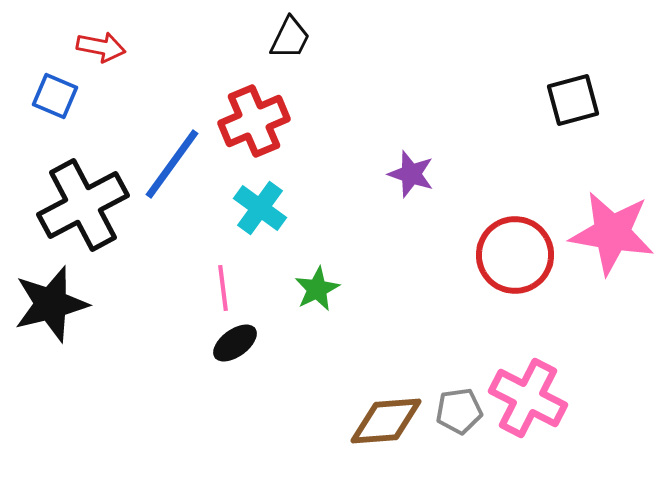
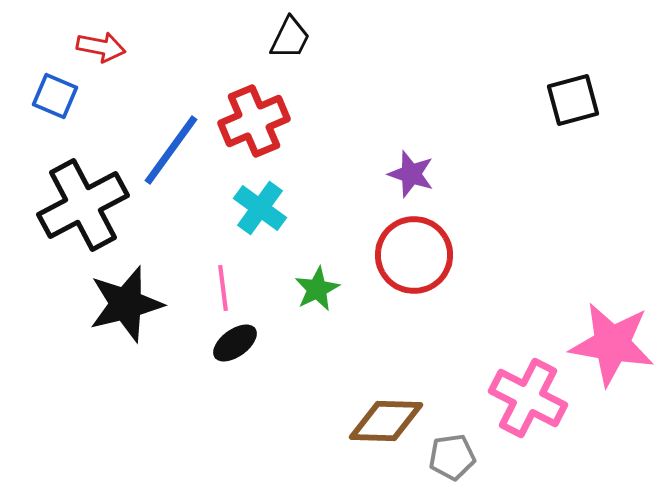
blue line: moved 1 px left, 14 px up
pink star: moved 111 px down
red circle: moved 101 px left
black star: moved 75 px right
gray pentagon: moved 7 px left, 46 px down
brown diamond: rotated 6 degrees clockwise
